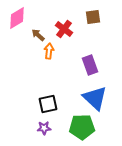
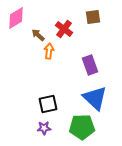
pink diamond: moved 1 px left
